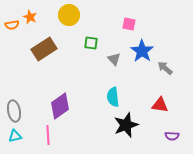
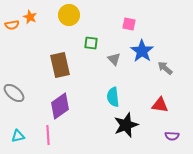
brown rectangle: moved 16 px right, 16 px down; rotated 70 degrees counterclockwise
gray ellipse: moved 18 px up; rotated 40 degrees counterclockwise
cyan triangle: moved 3 px right
